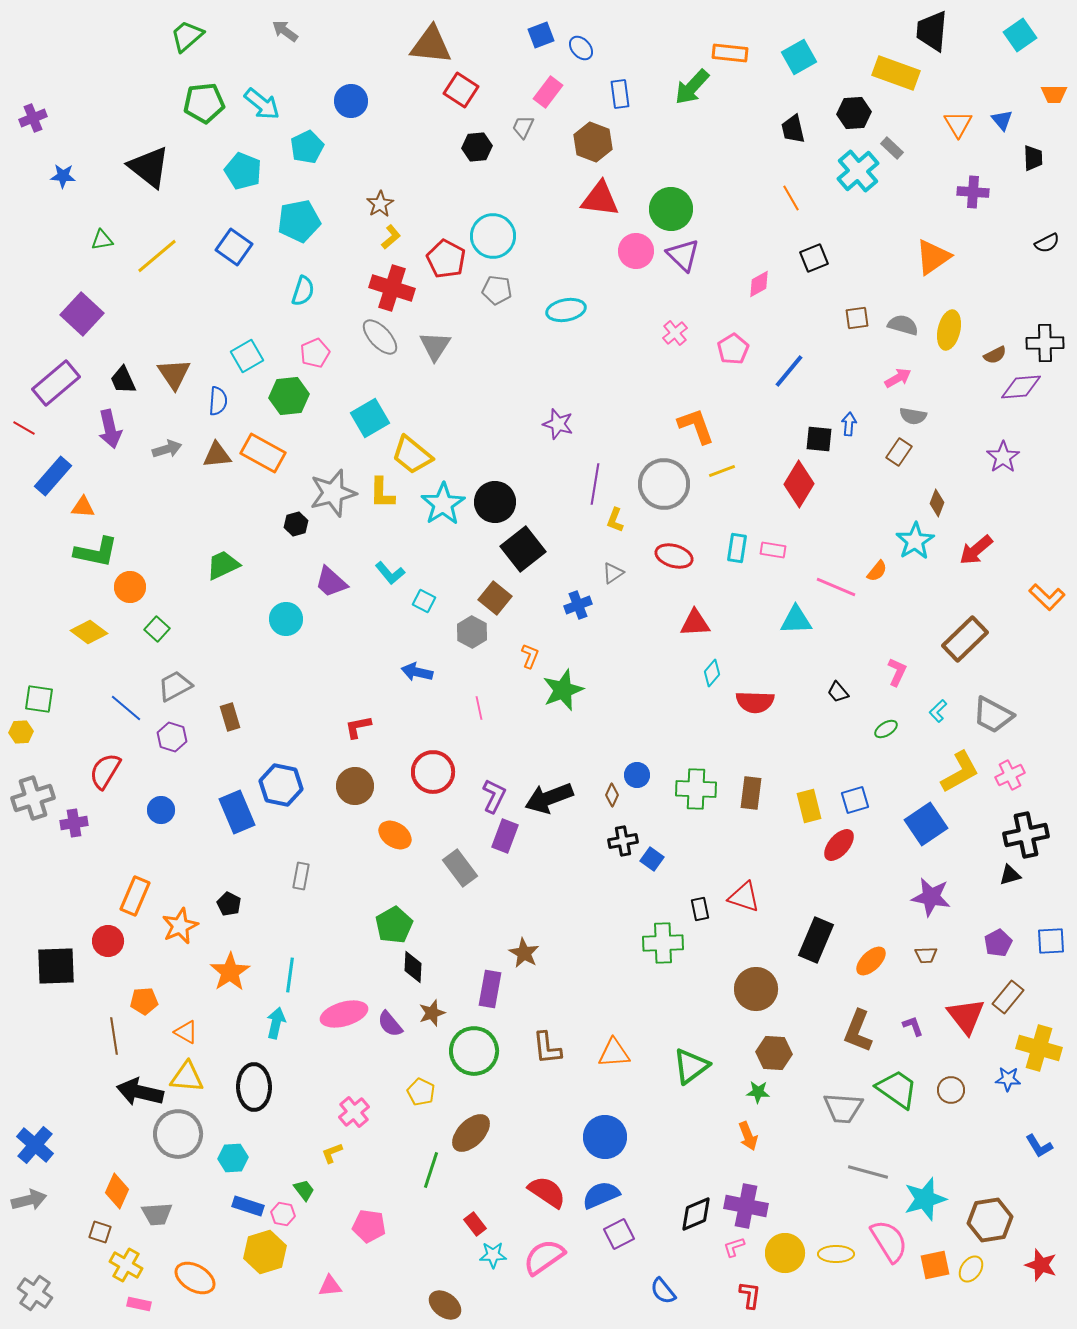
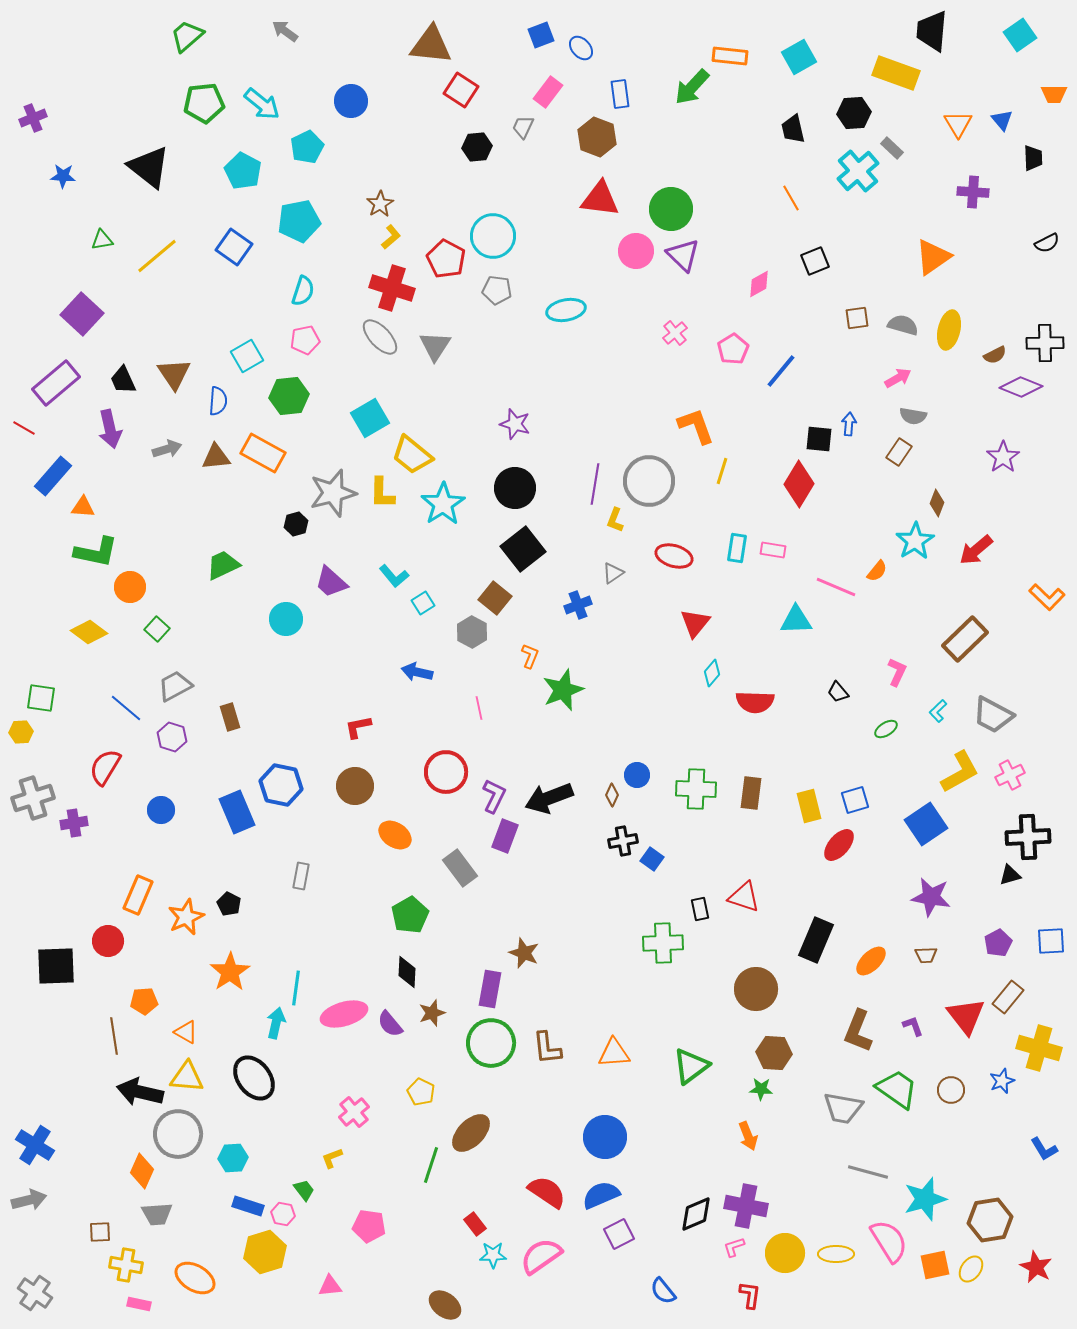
orange rectangle at (730, 53): moved 3 px down
brown hexagon at (593, 142): moved 4 px right, 5 px up
cyan pentagon at (243, 171): rotated 6 degrees clockwise
black square at (814, 258): moved 1 px right, 3 px down
pink pentagon at (315, 353): moved 10 px left, 13 px up; rotated 12 degrees clockwise
blue line at (789, 371): moved 8 px left
purple diamond at (1021, 387): rotated 27 degrees clockwise
purple star at (558, 424): moved 43 px left
brown triangle at (217, 455): moved 1 px left, 2 px down
yellow line at (722, 471): rotated 52 degrees counterclockwise
gray circle at (664, 484): moved 15 px left, 3 px up
black circle at (495, 502): moved 20 px right, 14 px up
cyan L-shape at (390, 573): moved 4 px right, 3 px down
cyan square at (424, 601): moved 1 px left, 2 px down; rotated 30 degrees clockwise
red triangle at (695, 623): rotated 48 degrees counterclockwise
green square at (39, 699): moved 2 px right, 1 px up
red semicircle at (105, 771): moved 4 px up
red circle at (433, 772): moved 13 px right
black cross at (1026, 835): moved 2 px right, 2 px down; rotated 9 degrees clockwise
orange rectangle at (135, 896): moved 3 px right, 1 px up
green pentagon at (394, 925): moved 16 px right, 10 px up
orange star at (180, 926): moved 6 px right, 9 px up
brown star at (524, 953): rotated 8 degrees counterclockwise
black diamond at (413, 967): moved 6 px left, 5 px down
cyan line at (290, 975): moved 6 px right, 13 px down
green circle at (474, 1051): moved 17 px right, 8 px up
blue star at (1008, 1079): moved 6 px left, 2 px down; rotated 25 degrees counterclockwise
black ellipse at (254, 1087): moved 9 px up; rotated 36 degrees counterclockwise
green star at (758, 1092): moved 3 px right, 3 px up
gray trapezoid at (843, 1108): rotated 6 degrees clockwise
blue cross at (35, 1145): rotated 9 degrees counterclockwise
blue L-shape at (1039, 1146): moved 5 px right, 3 px down
yellow L-shape at (332, 1153): moved 5 px down
green line at (431, 1170): moved 5 px up
orange diamond at (117, 1191): moved 25 px right, 20 px up
brown square at (100, 1232): rotated 20 degrees counterclockwise
pink semicircle at (544, 1257): moved 3 px left, 1 px up
yellow cross at (126, 1265): rotated 20 degrees counterclockwise
red star at (1041, 1265): moved 5 px left, 2 px down; rotated 8 degrees clockwise
